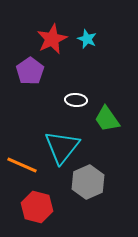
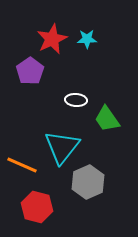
cyan star: rotated 24 degrees counterclockwise
